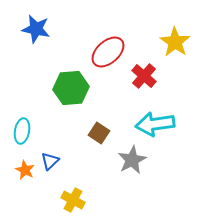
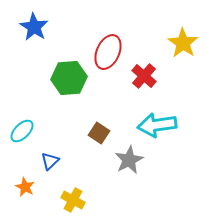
blue star: moved 2 px left, 2 px up; rotated 20 degrees clockwise
yellow star: moved 8 px right, 1 px down
red ellipse: rotated 24 degrees counterclockwise
green hexagon: moved 2 px left, 10 px up
cyan arrow: moved 2 px right, 1 px down
cyan ellipse: rotated 35 degrees clockwise
gray star: moved 3 px left
orange star: moved 17 px down
